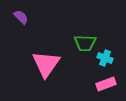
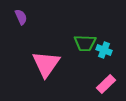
purple semicircle: rotated 21 degrees clockwise
cyan cross: moved 1 px left, 8 px up
pink rectangle: rotated 24 degrees counterclockwise
